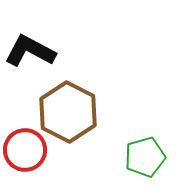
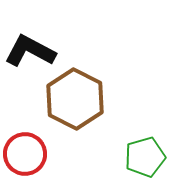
brown hexagon: moved 7 px right, 13 px up
red circle: moved 4 px down
